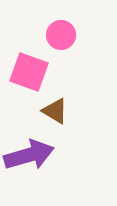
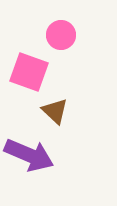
brown triangle: rotated 12 degrees clockwise
purple arrow: rotated 39 degrees clockwise
